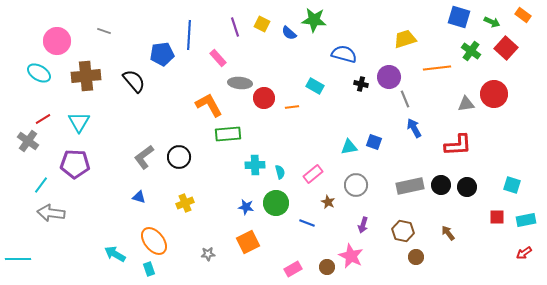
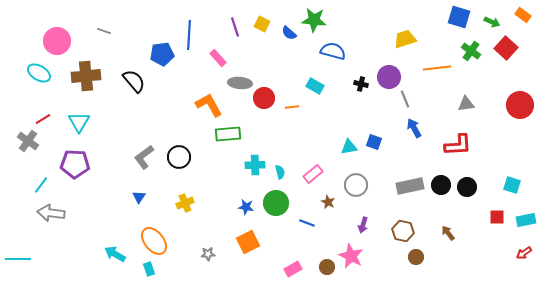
blue semicircle at (344, 54): moved 11 px left, 3 px up
red circle at (494, 94): moved 26 px right, 11 px down
blue triangle at (139, 197): rotated 48 degrees clockwise
